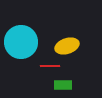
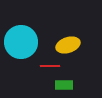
yellow ellipse: moved 1 px right, 1 px up
green rectangle: moved 1 px right
